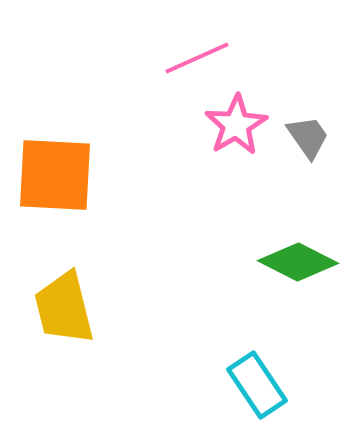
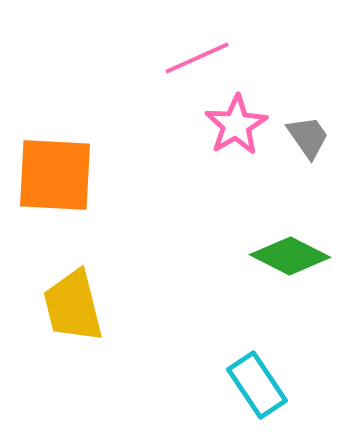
green diamond: moved 8 px left, 6 px up
yellow trapezoid: moved 9 px right, 2 px up
